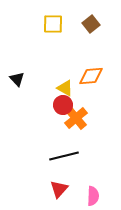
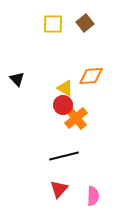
brown square: moved 6 px left, 1 px up
